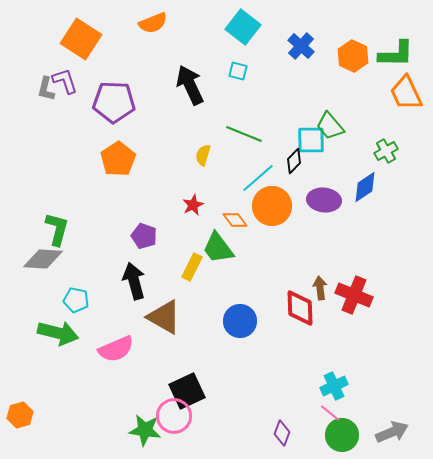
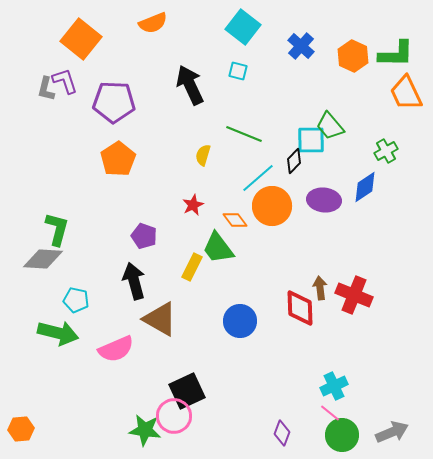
orange square at (81, 39): rotated 6 degrees clockwise
brown triangle at (164, 317): moved 4 px left, 2 px down
orange hexagon at (20, 415): moved 1 px right, 14 px down; rotated 10 degrees clockwise
